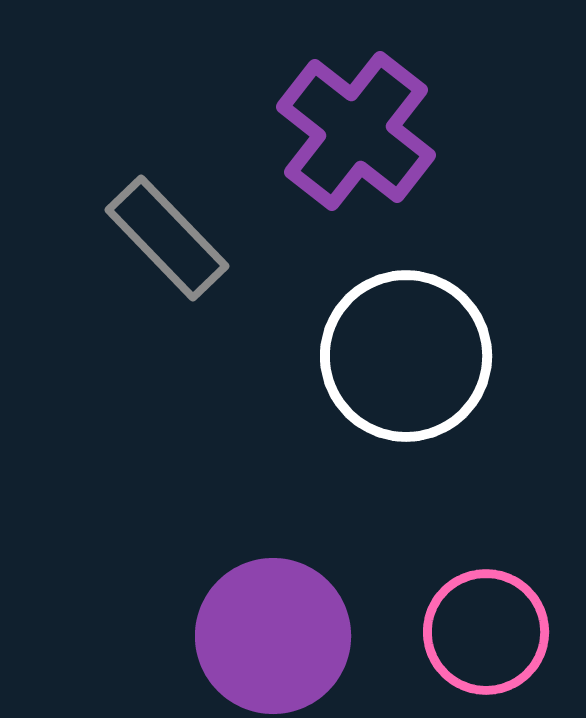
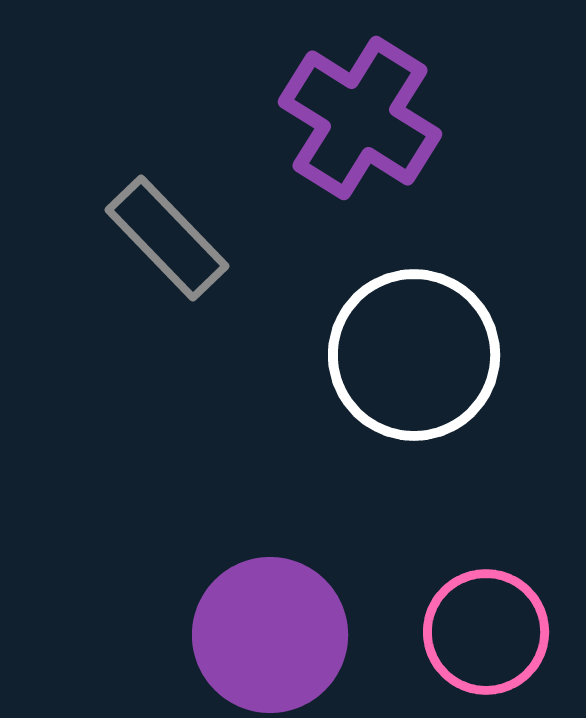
purple cross: moved 4 px right, 13 px up; rotated 6 degrees counterclockwise
white circle: moved 8 px right, 1 px up
purple circle: moved 3 px left, 1 px up
